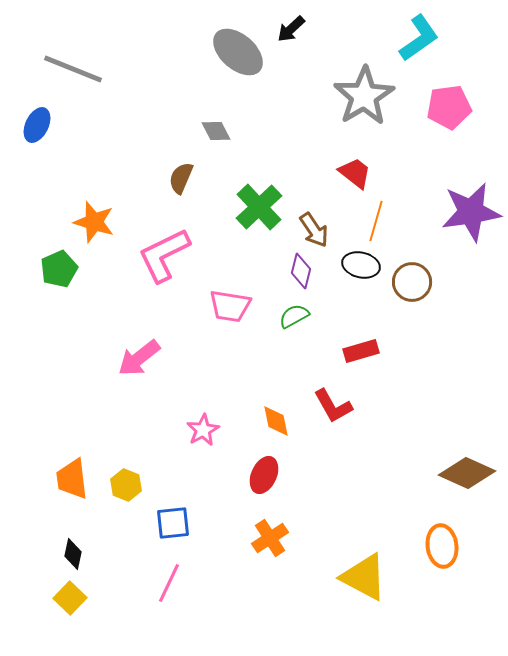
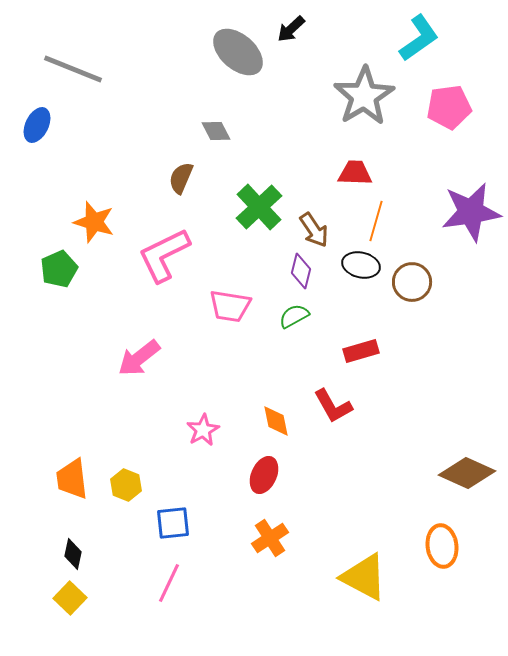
red trapezoid: rotated 36 degrees counterclockwise
